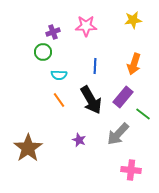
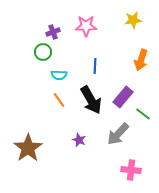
orange arrow: moved 7 px right, 4 px up
